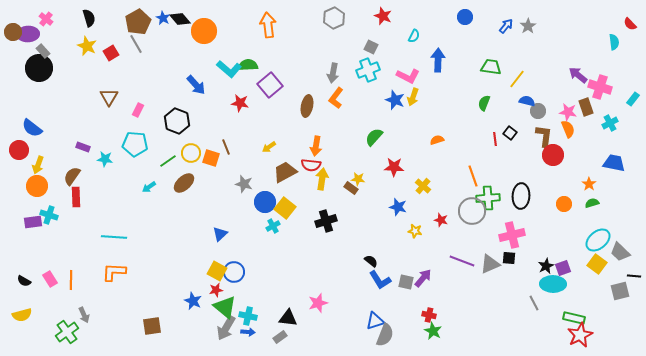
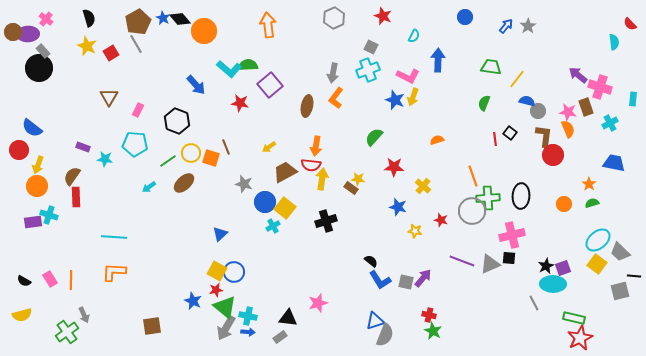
cyan rectangle at (633, 99): rotated 32 degrees counterclockwise
red star at (580, 335): moved 3 px down
